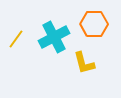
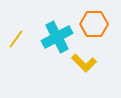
cyan cross: moved 3 px right
yellow L-shape: rotated 30 degrees counterclockwise
